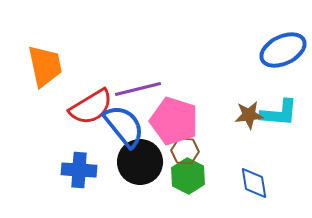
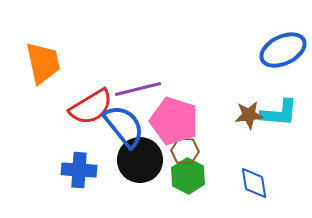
orange trapezoid: moved 2 px left, 3 px up
black circle: moved 2 px up
